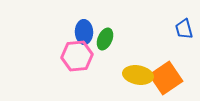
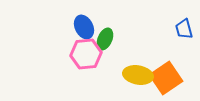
blue ellipse: moved 5 px up; rotated 25 degrees counterclockwise
pink hexagon: moved 9 px right, 2 px up
